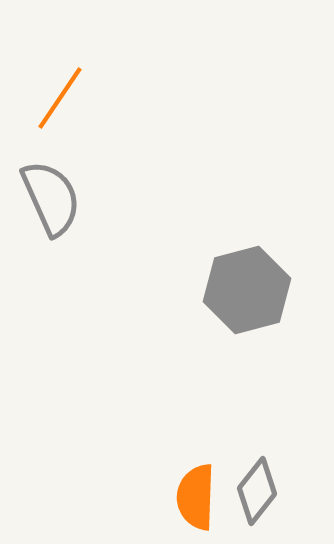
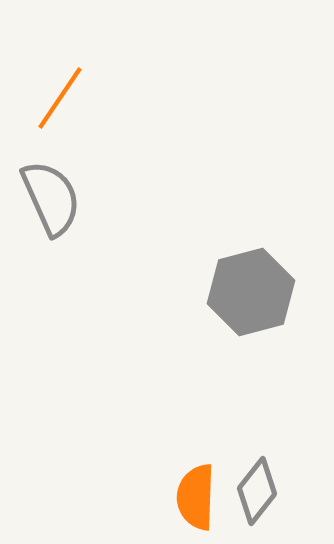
gray hexagon: moved 4 px right, 2 px down
